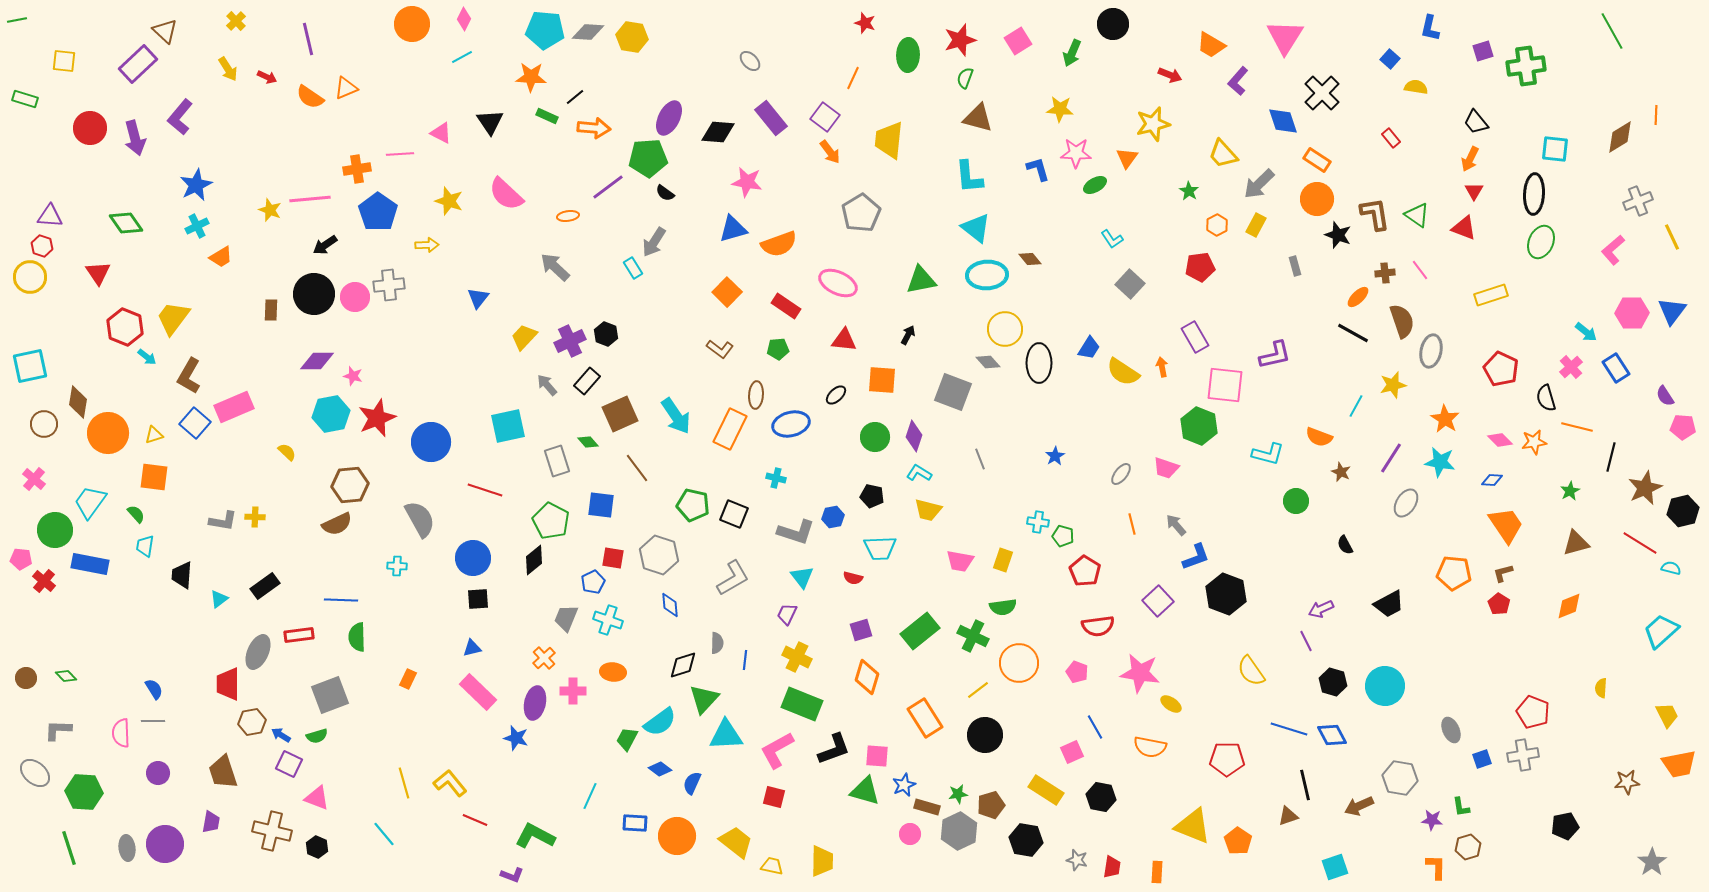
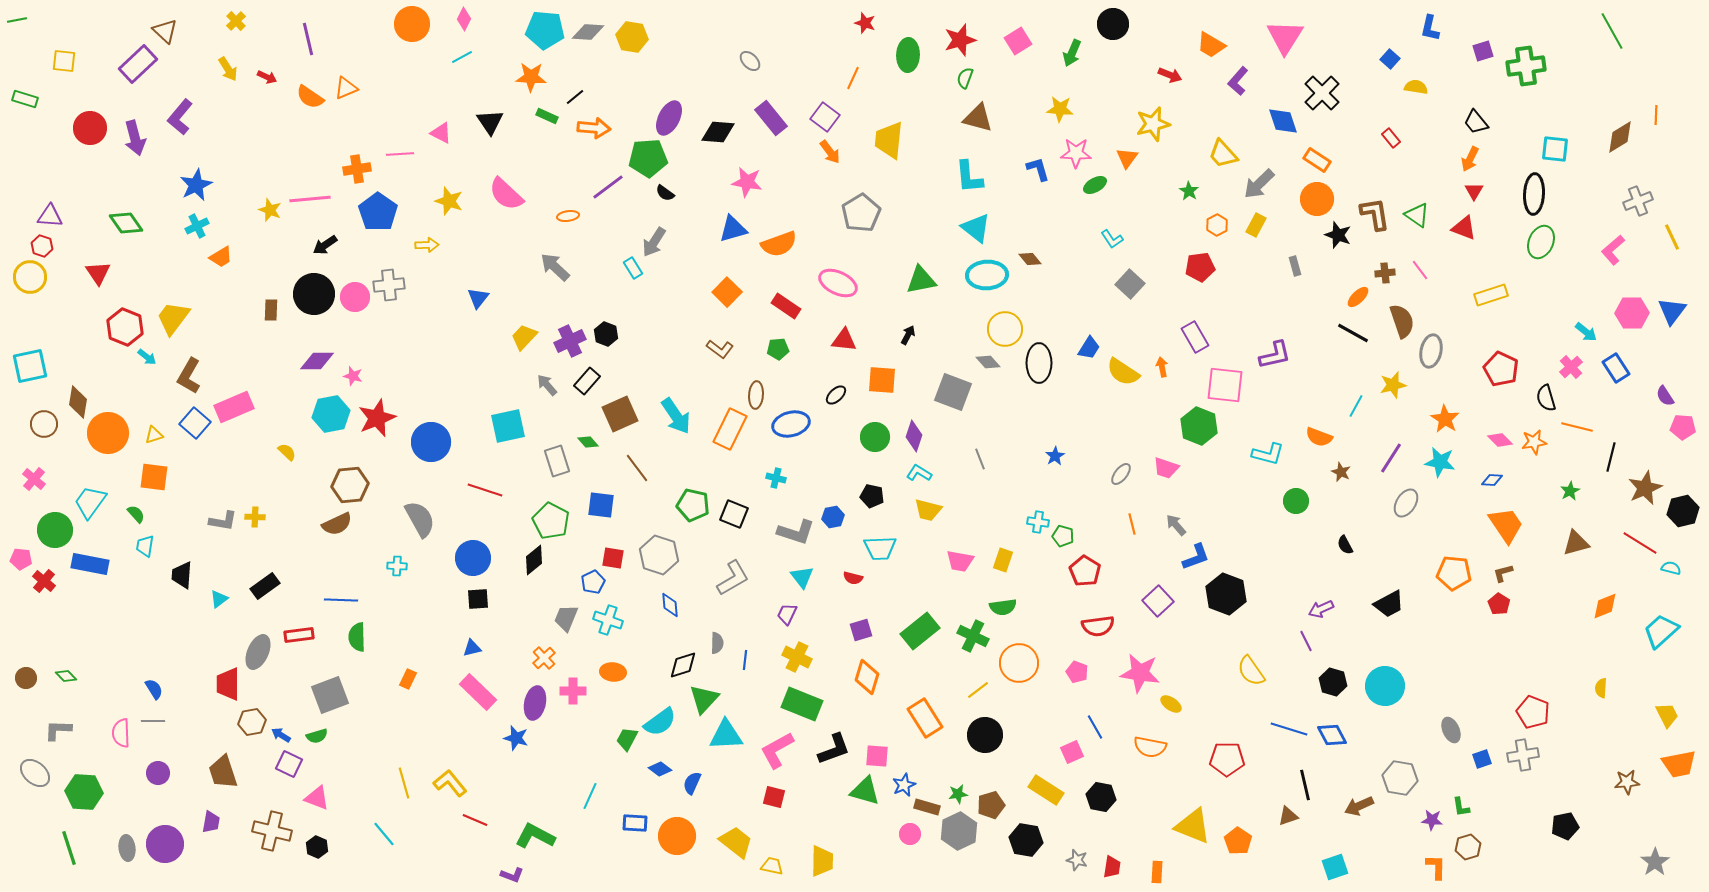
orange diamond at (1569, 606): moved 36 px right
gray star at (1652, 862): moved 3 px right
